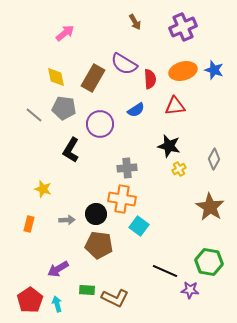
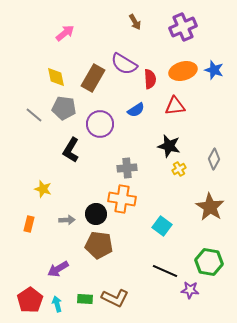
cyan square: moved 23 px right
green rectangle: moved 2 px left, 9 px down
